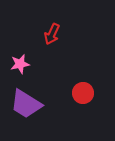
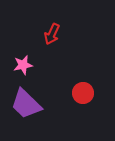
pink star: moved 3 px right, 1 px down
purple trapezoid: rotated 12 degrees clockwise
